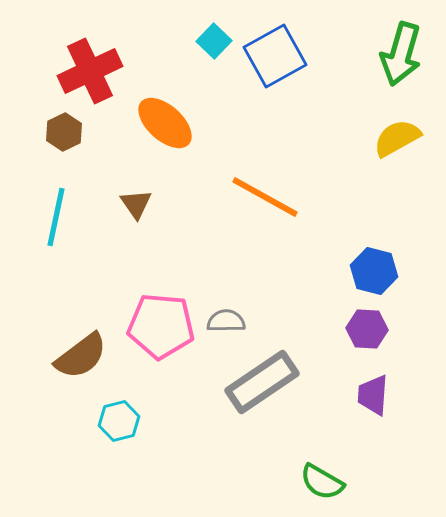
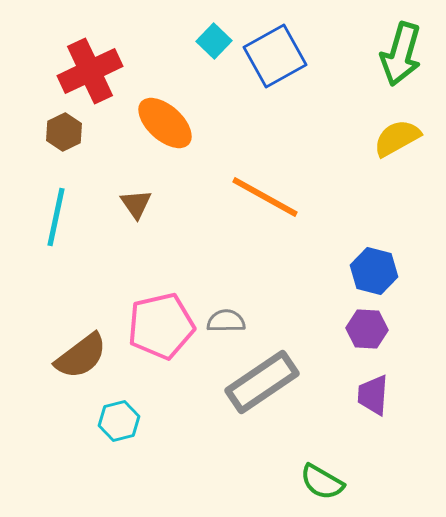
pink pentagon: rotated 18 degrees counterclockwise
